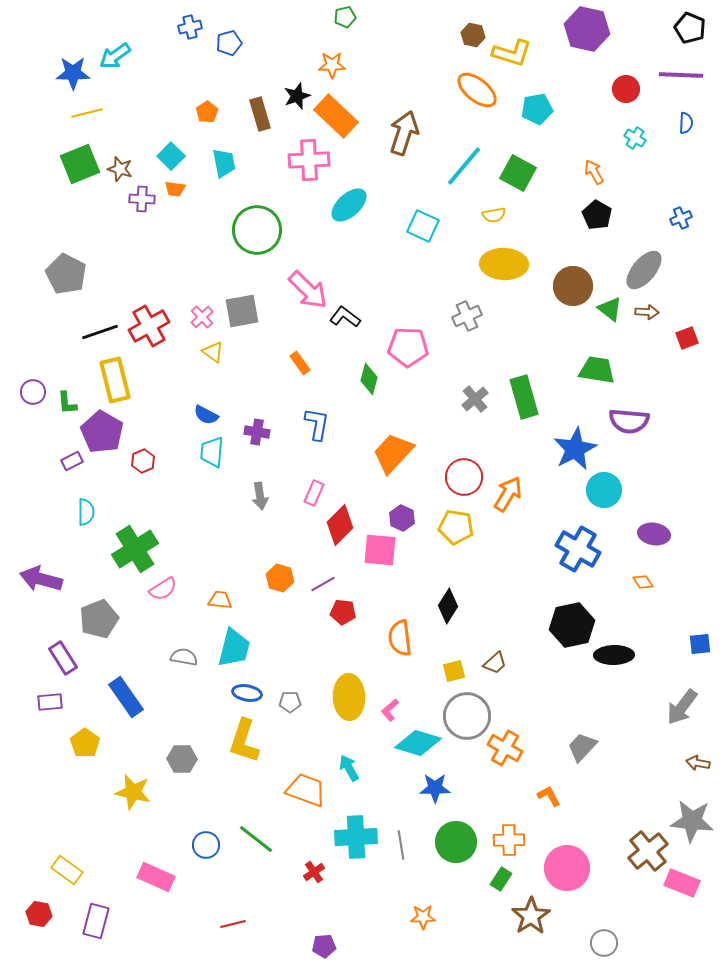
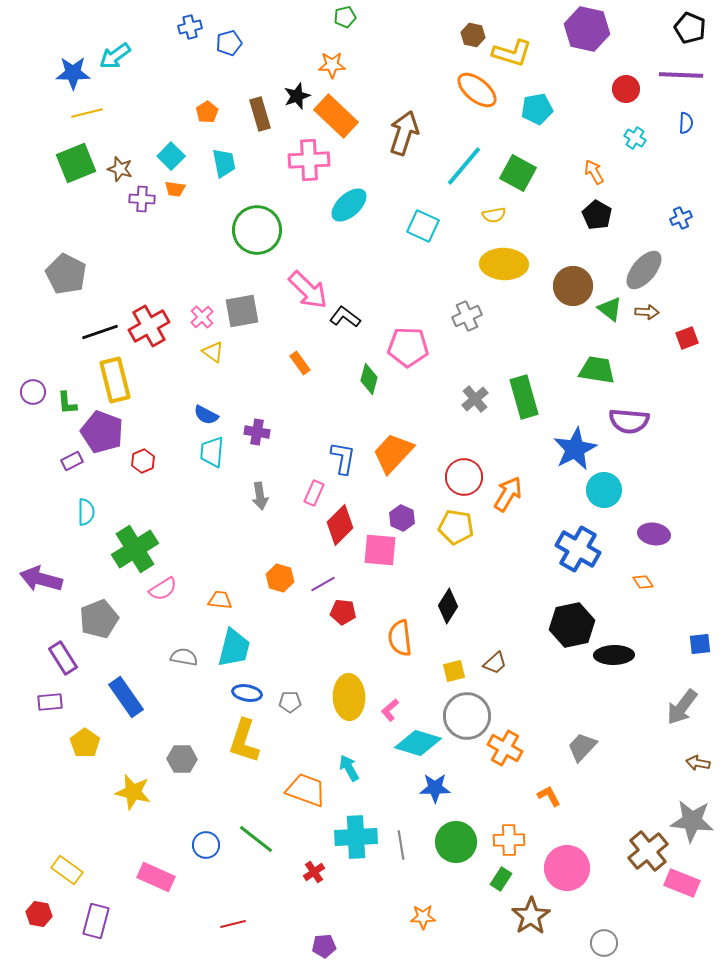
green square at (80, 164): moved 4 px left, 1 px up
blue L-shape at (317, 424): moved 26 px right, 34 px down
purple pentagon at (102, 432): rotated 9 degrees counterclockwise
